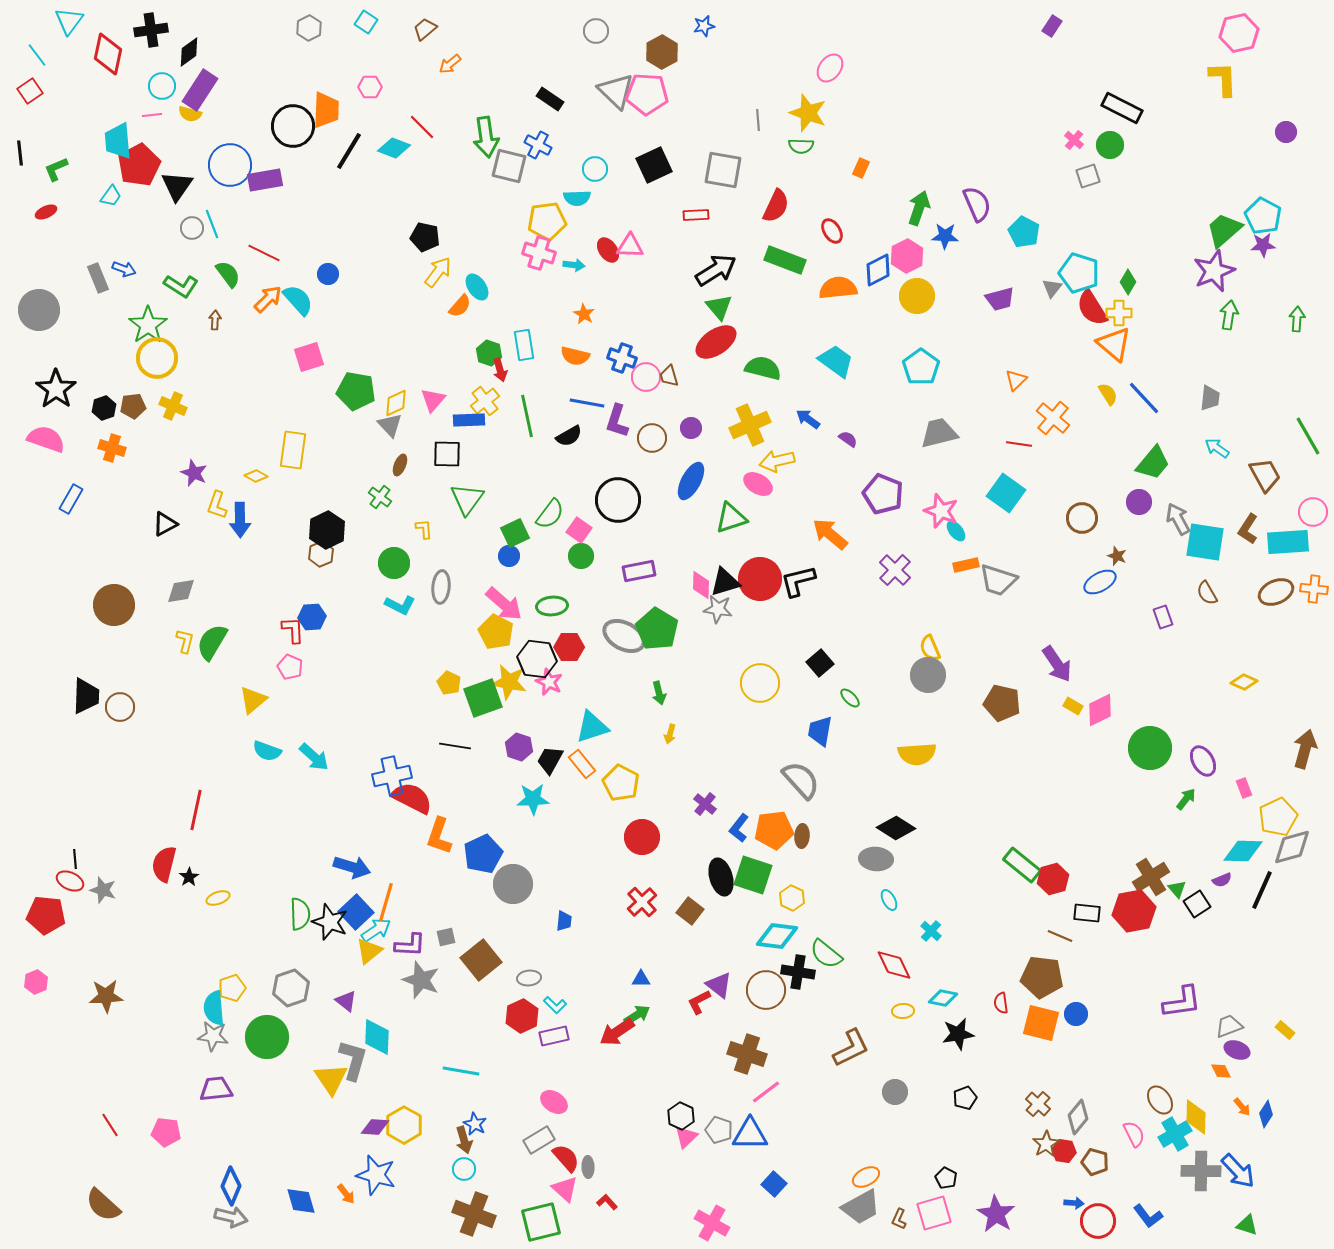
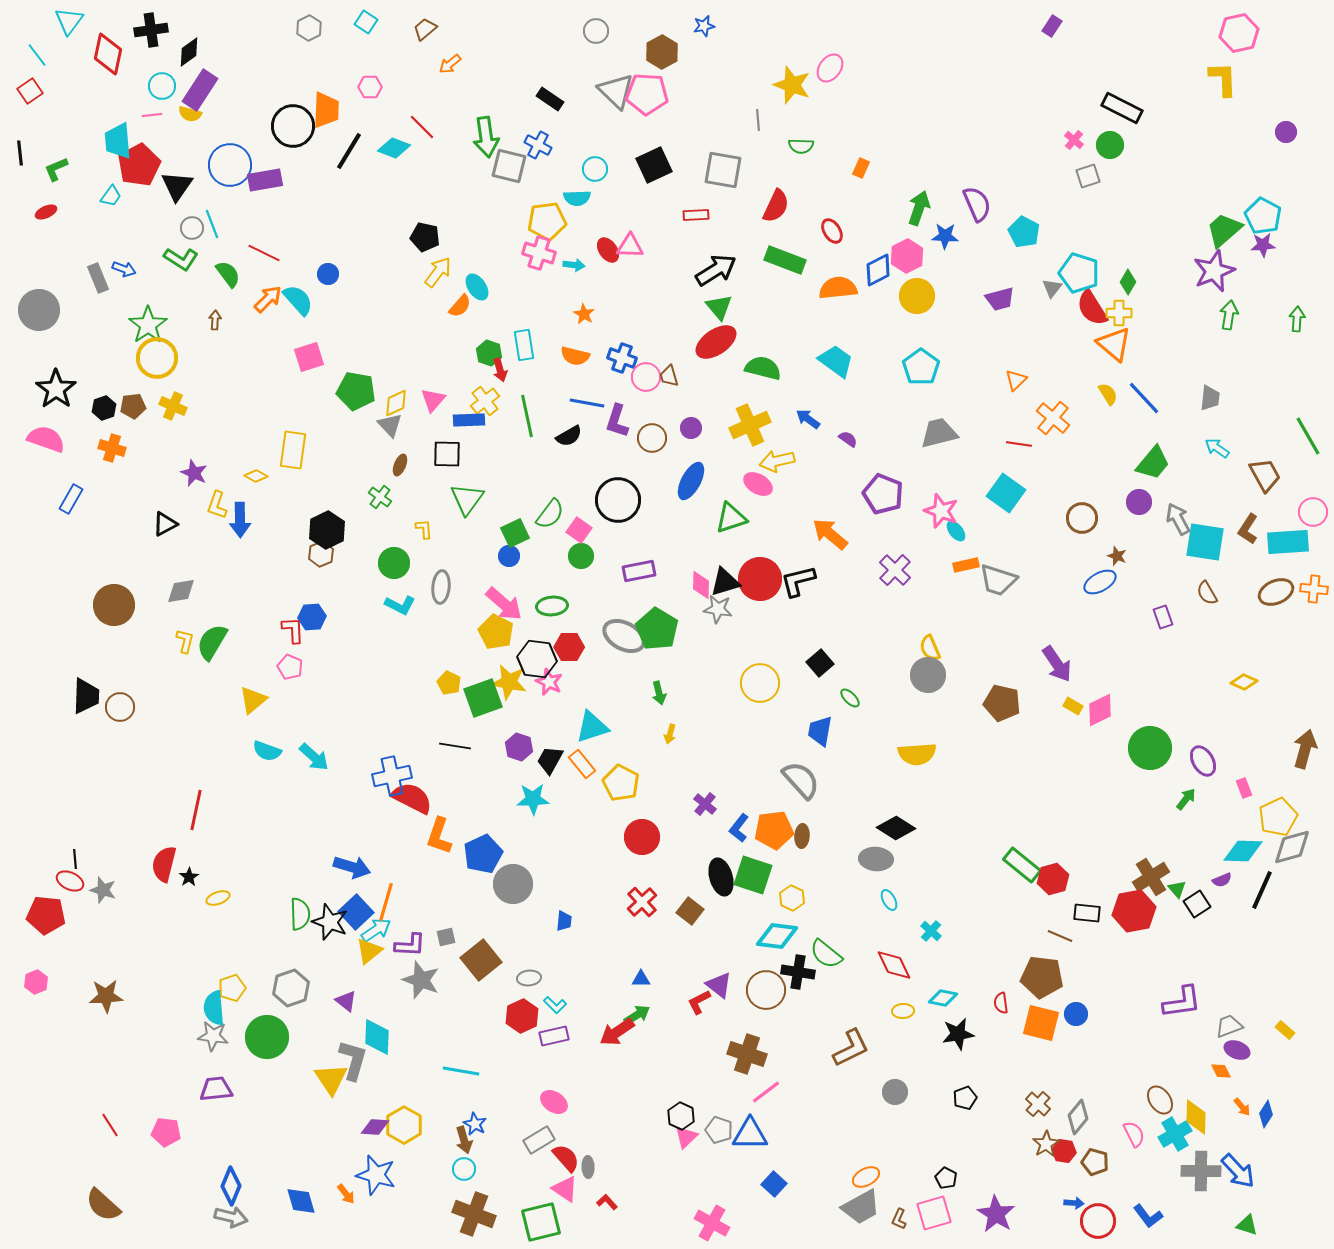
yellow star at (808, 113): moved 16 px left, 28 px up
green L-shape at (181, 286): moved 27 px up
pink triangle at (565, 1189): rotated 8 degrees counterclockwise
